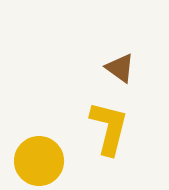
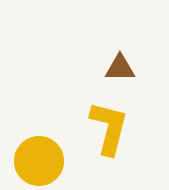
brown triangle: rotated 36 degrees counterclockwise
